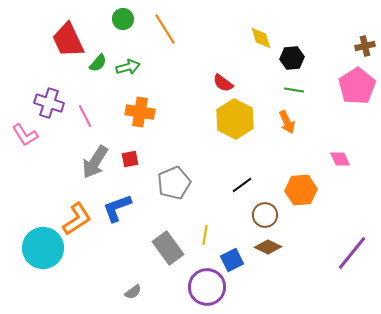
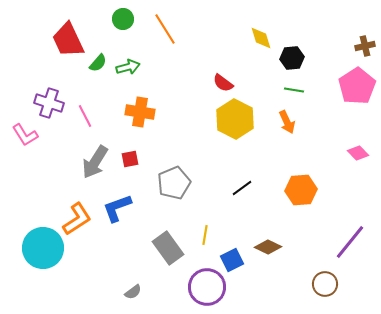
pink diamond: moved 18 px right, 6 px up; rotated 20 degrees counterclockwise
black line: moved 3 px down
brown circle: moved 60 px right, 69 px down
purple line: moved 2 px left, 11 px up
